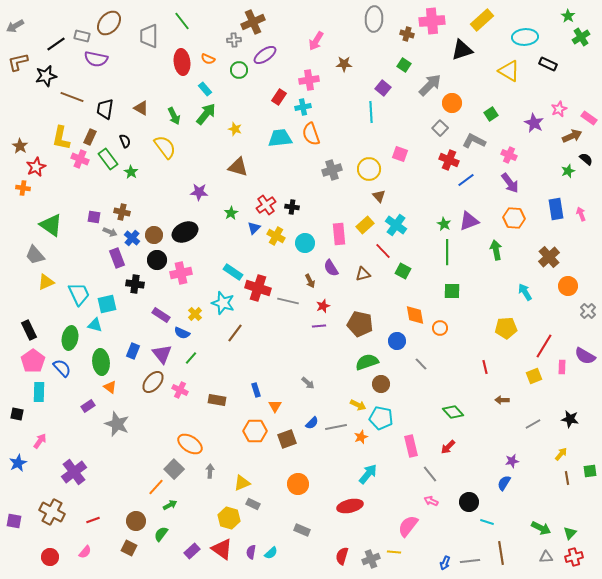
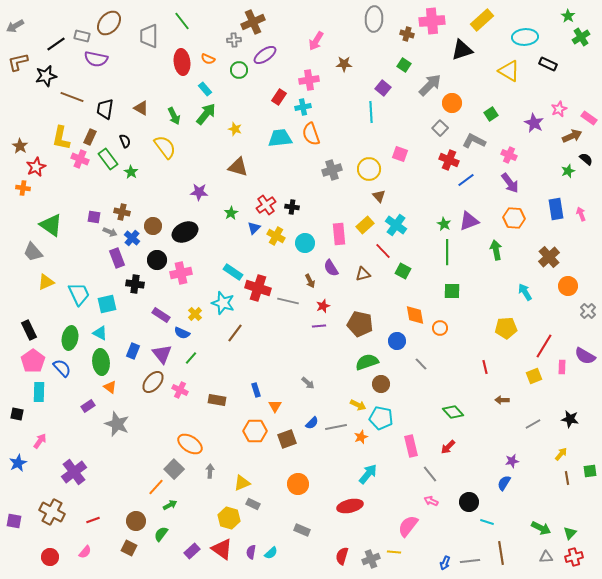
brown circle at (154, 235): moved 1 px left, 9 px up
gray trapezoid at (35, 255): moved 2 px left, 3 px up
cyan triangle at (95, 325): moved 5 px right, 8 px down; rotated 14 degrees clockwise
